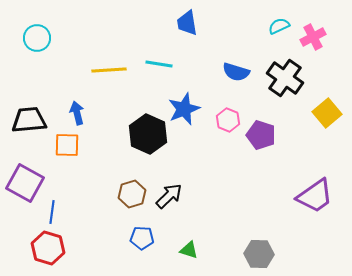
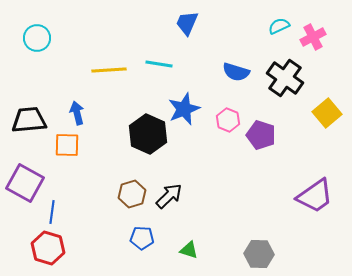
blue trapezoid: rotated 32 degrees clockwise
